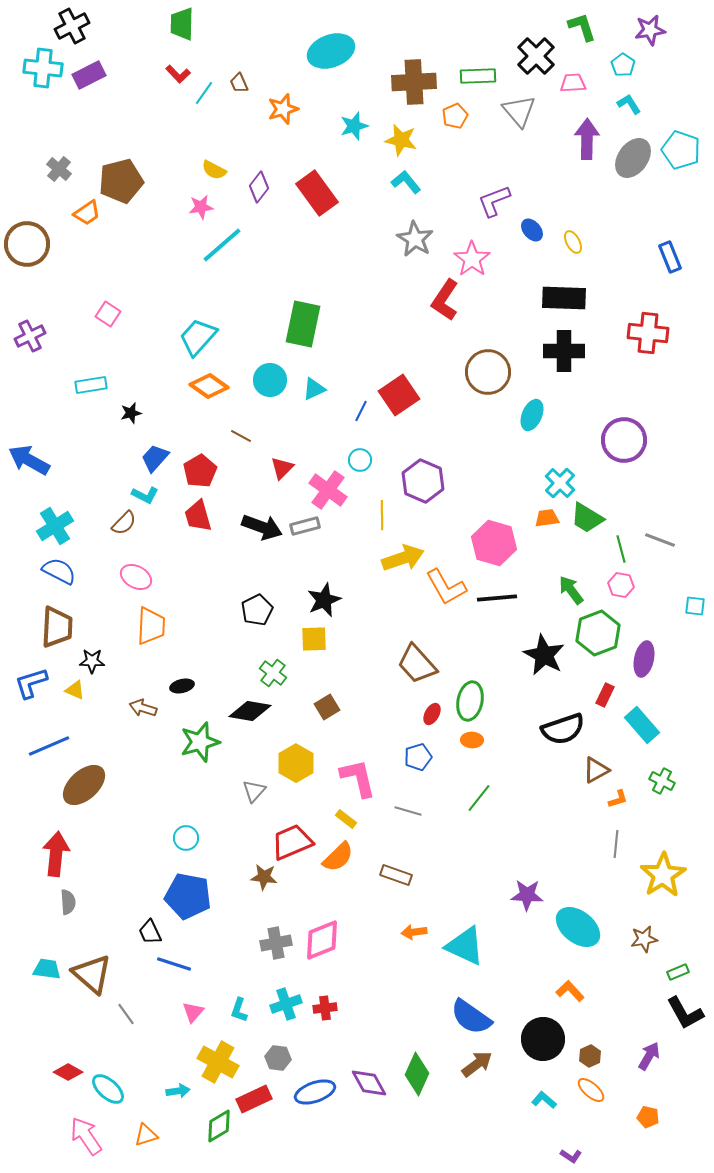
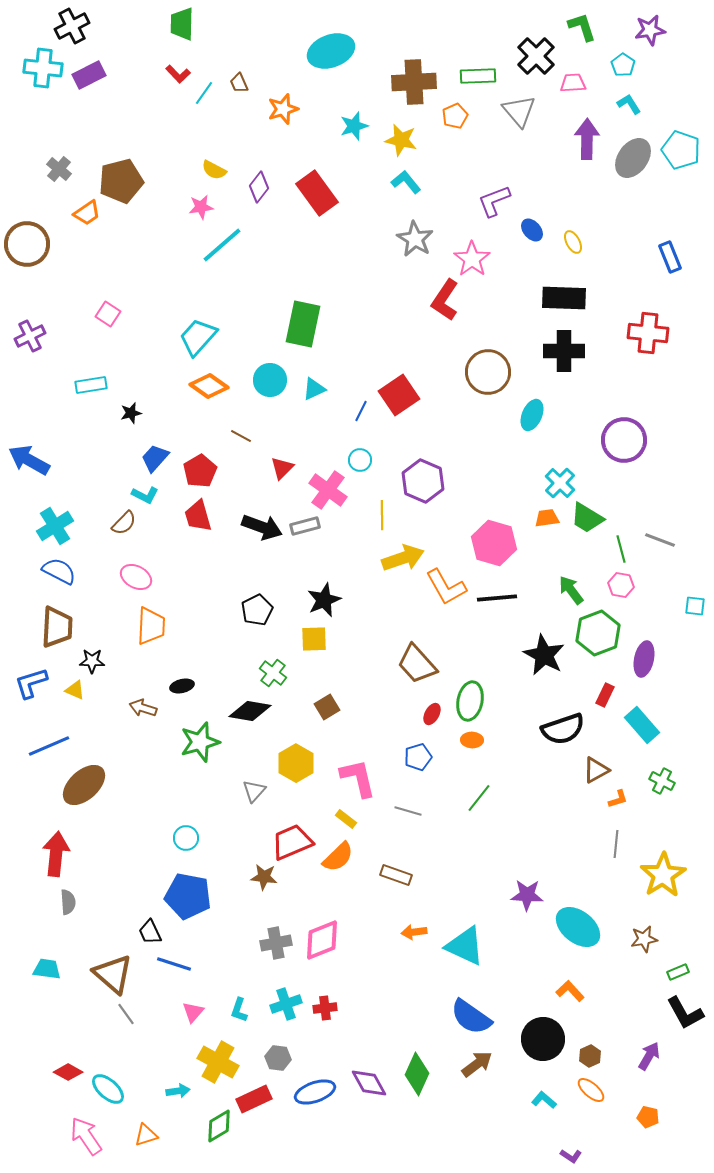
brown triangle at (92, 974): moved 21 px right
